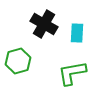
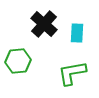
black cross: rotated 12 degrees clockwise
green hexagon: rotated 10 degrees clockwise
